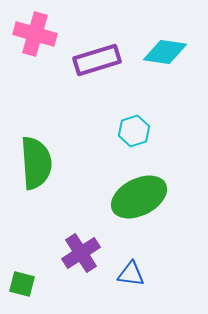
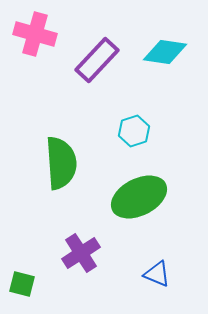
purple rectangle: rotated 30 degrees counterclockwise
green semicircle: moved 25 px right
blue triangle: moved 26 px right; rotated 16 degrees clockwise
